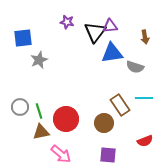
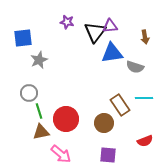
gray circle: moved 9 px right, 14 px up
